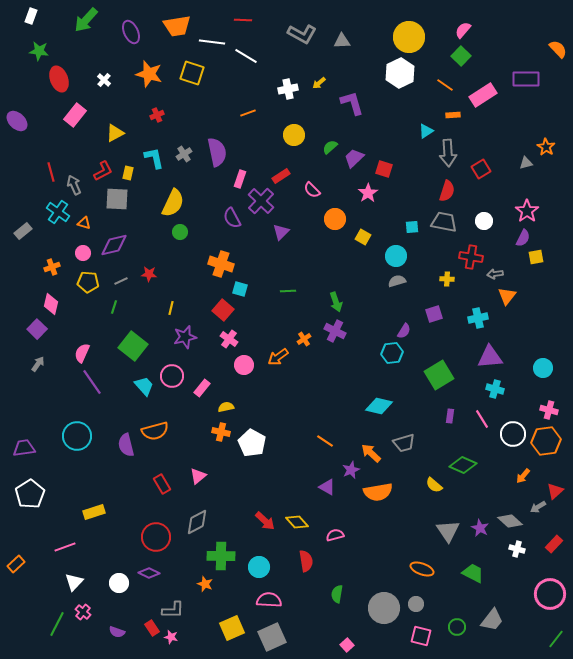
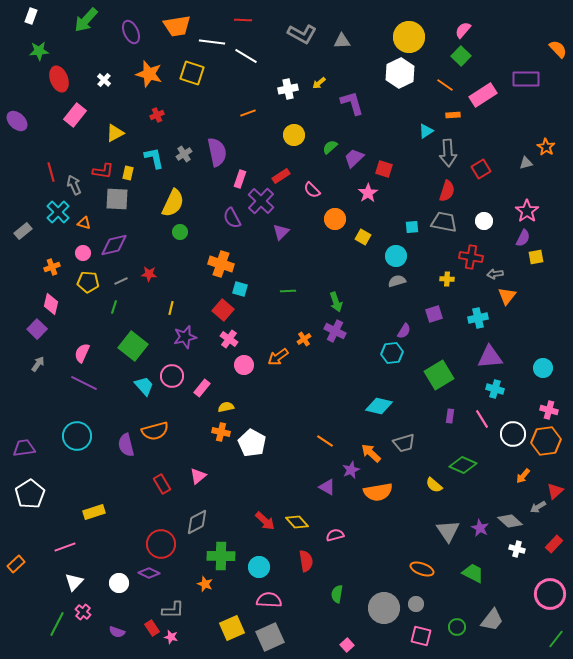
green star at (39, 51): rotated 12 degrees counterclockwise
red L-shape at (103, 171): rotated 35 degrees clockwise
cyan cross at (58, 212): rotated 10 degrees clockwise
purple line at (92, 382): moved 8 px left, 1 px down; rotated 28 degrees counterclockwise
red circle at (156, 537): moved 5 px right, 7 px down
gray square at (272, 637): moved 2 px left
